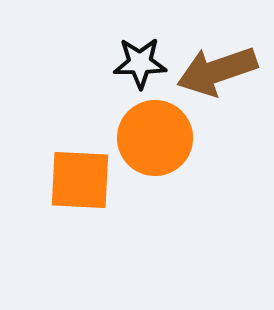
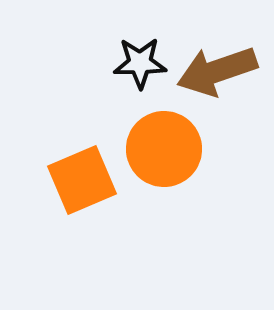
orange circle: moved 9 px right, 11 px down
orange square: moved 2 px right; rotated 26 degrees counterclockwise
